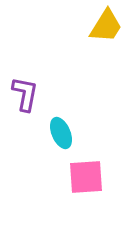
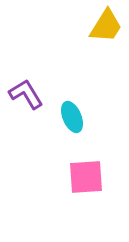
purple L-shape: moved 1 px right; rotated 42 degrees counterclockwise
cyan ellipse: moved 11 px right, 16 px up
